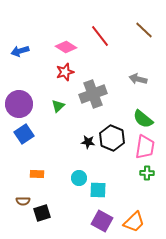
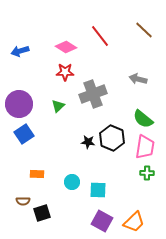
red star: rotated 18 degrees clockwise
cyan circle: moved 7 px left, 4 px down
